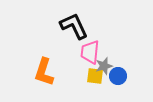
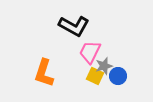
black L-shape: rotated 144 degrees clockwise
pink trapezoid: rotated 20 degrees clockwise
orange L-shape: moved 1 px down
yellow square: rotated 18 degrees clockwise
